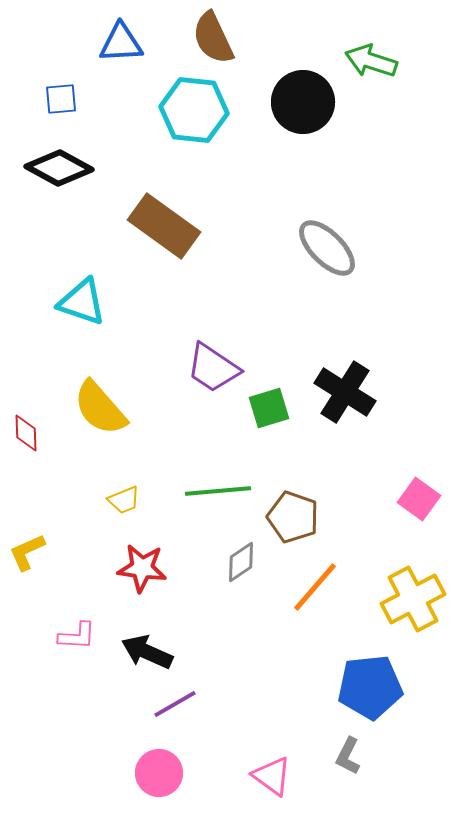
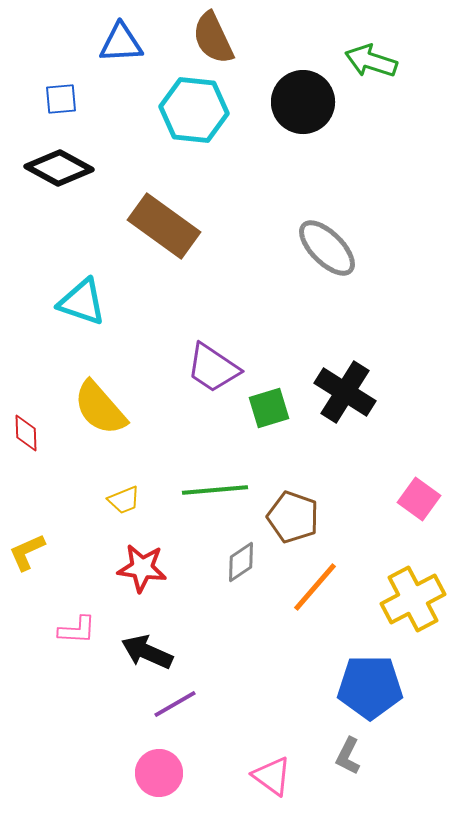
green line: moved 3 px left, 1 px up
pink L-shape: moved 6 px up
blue pentagon: rotated 6 degrees clockwise
